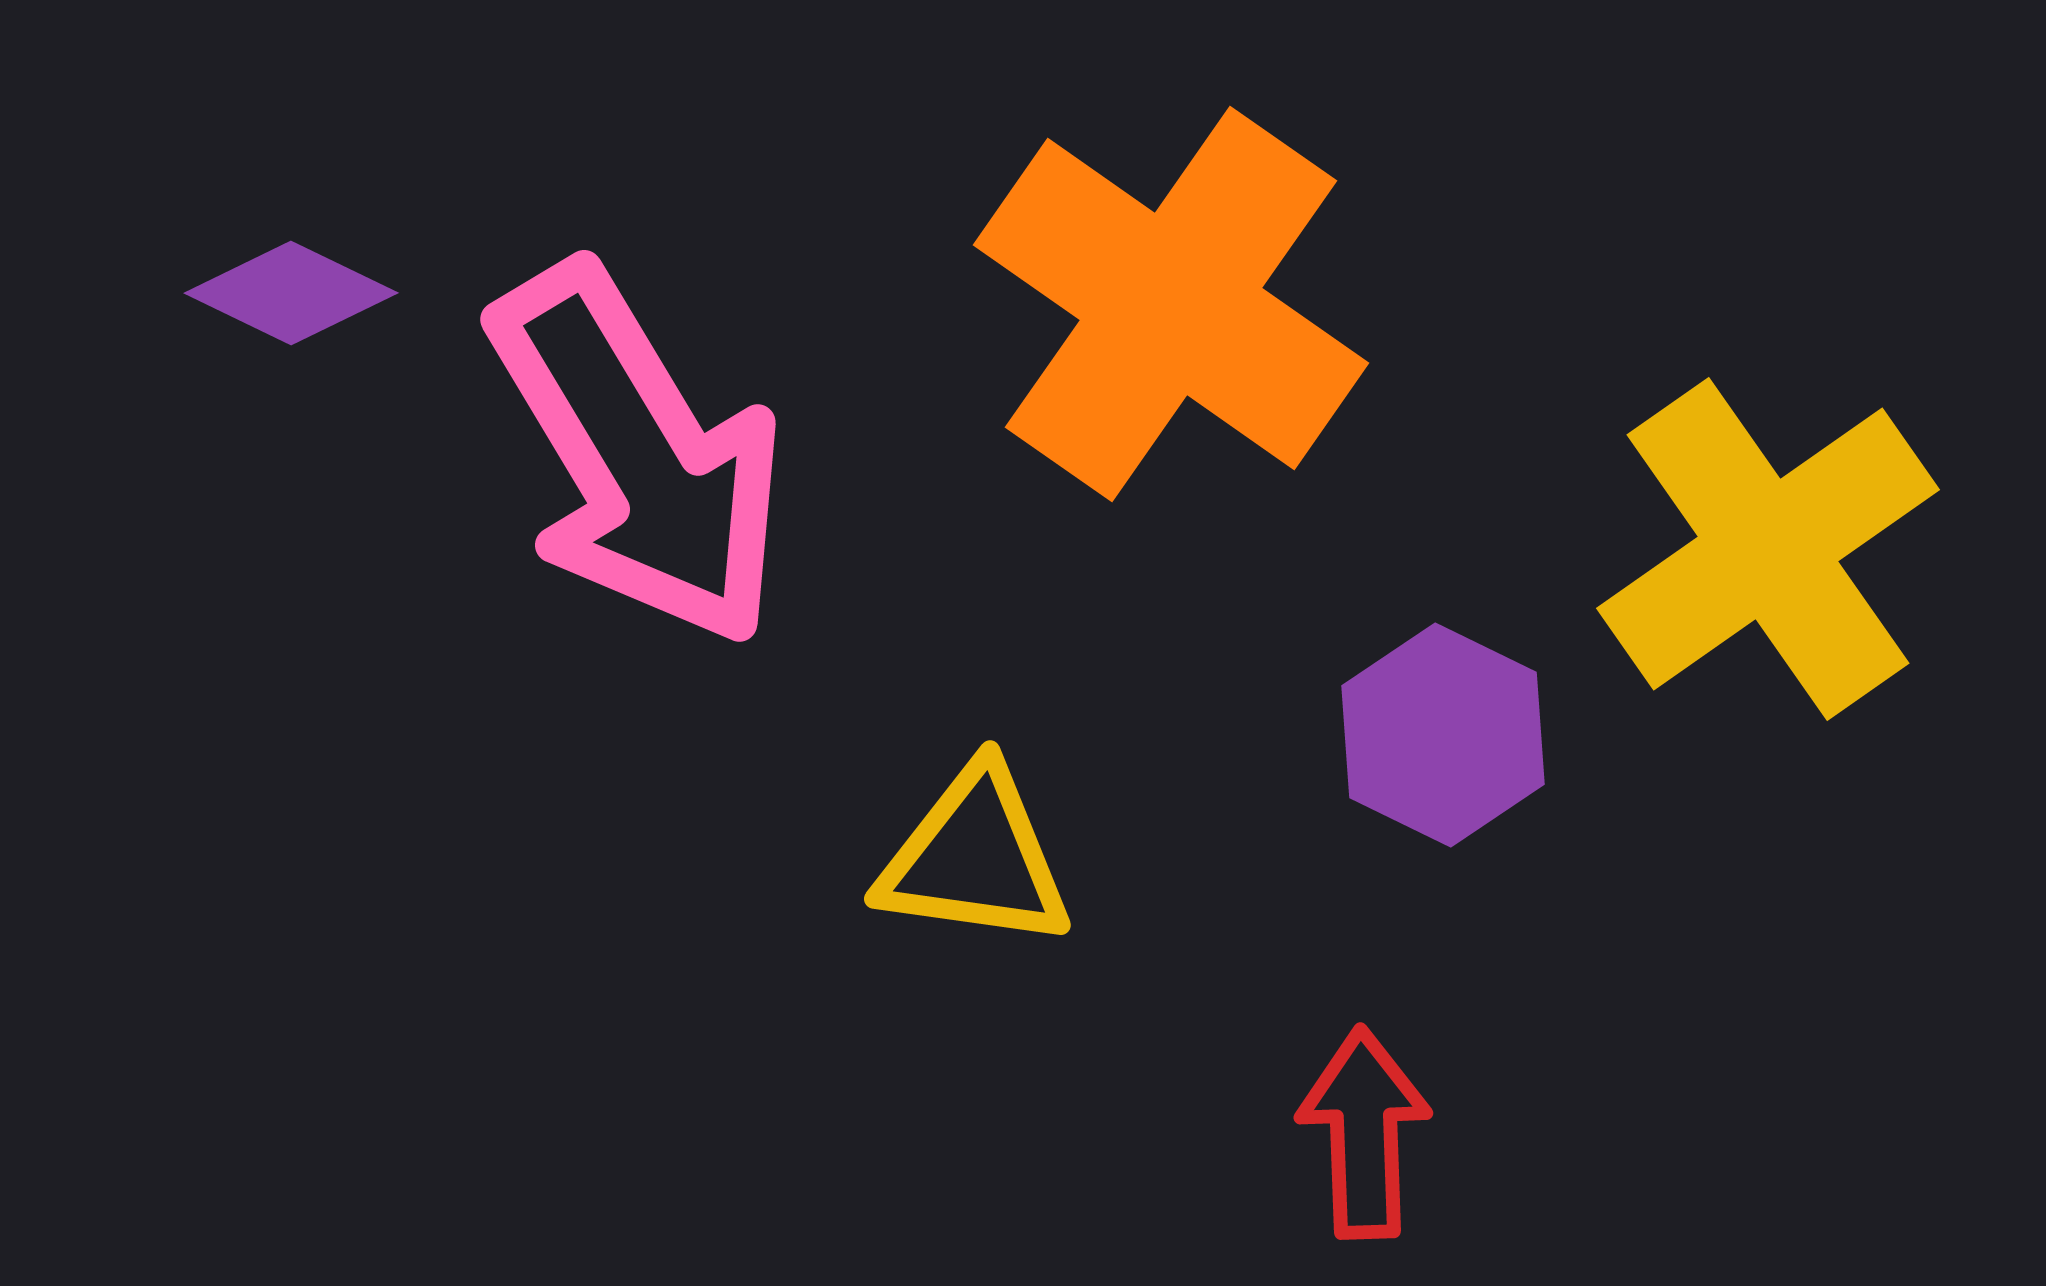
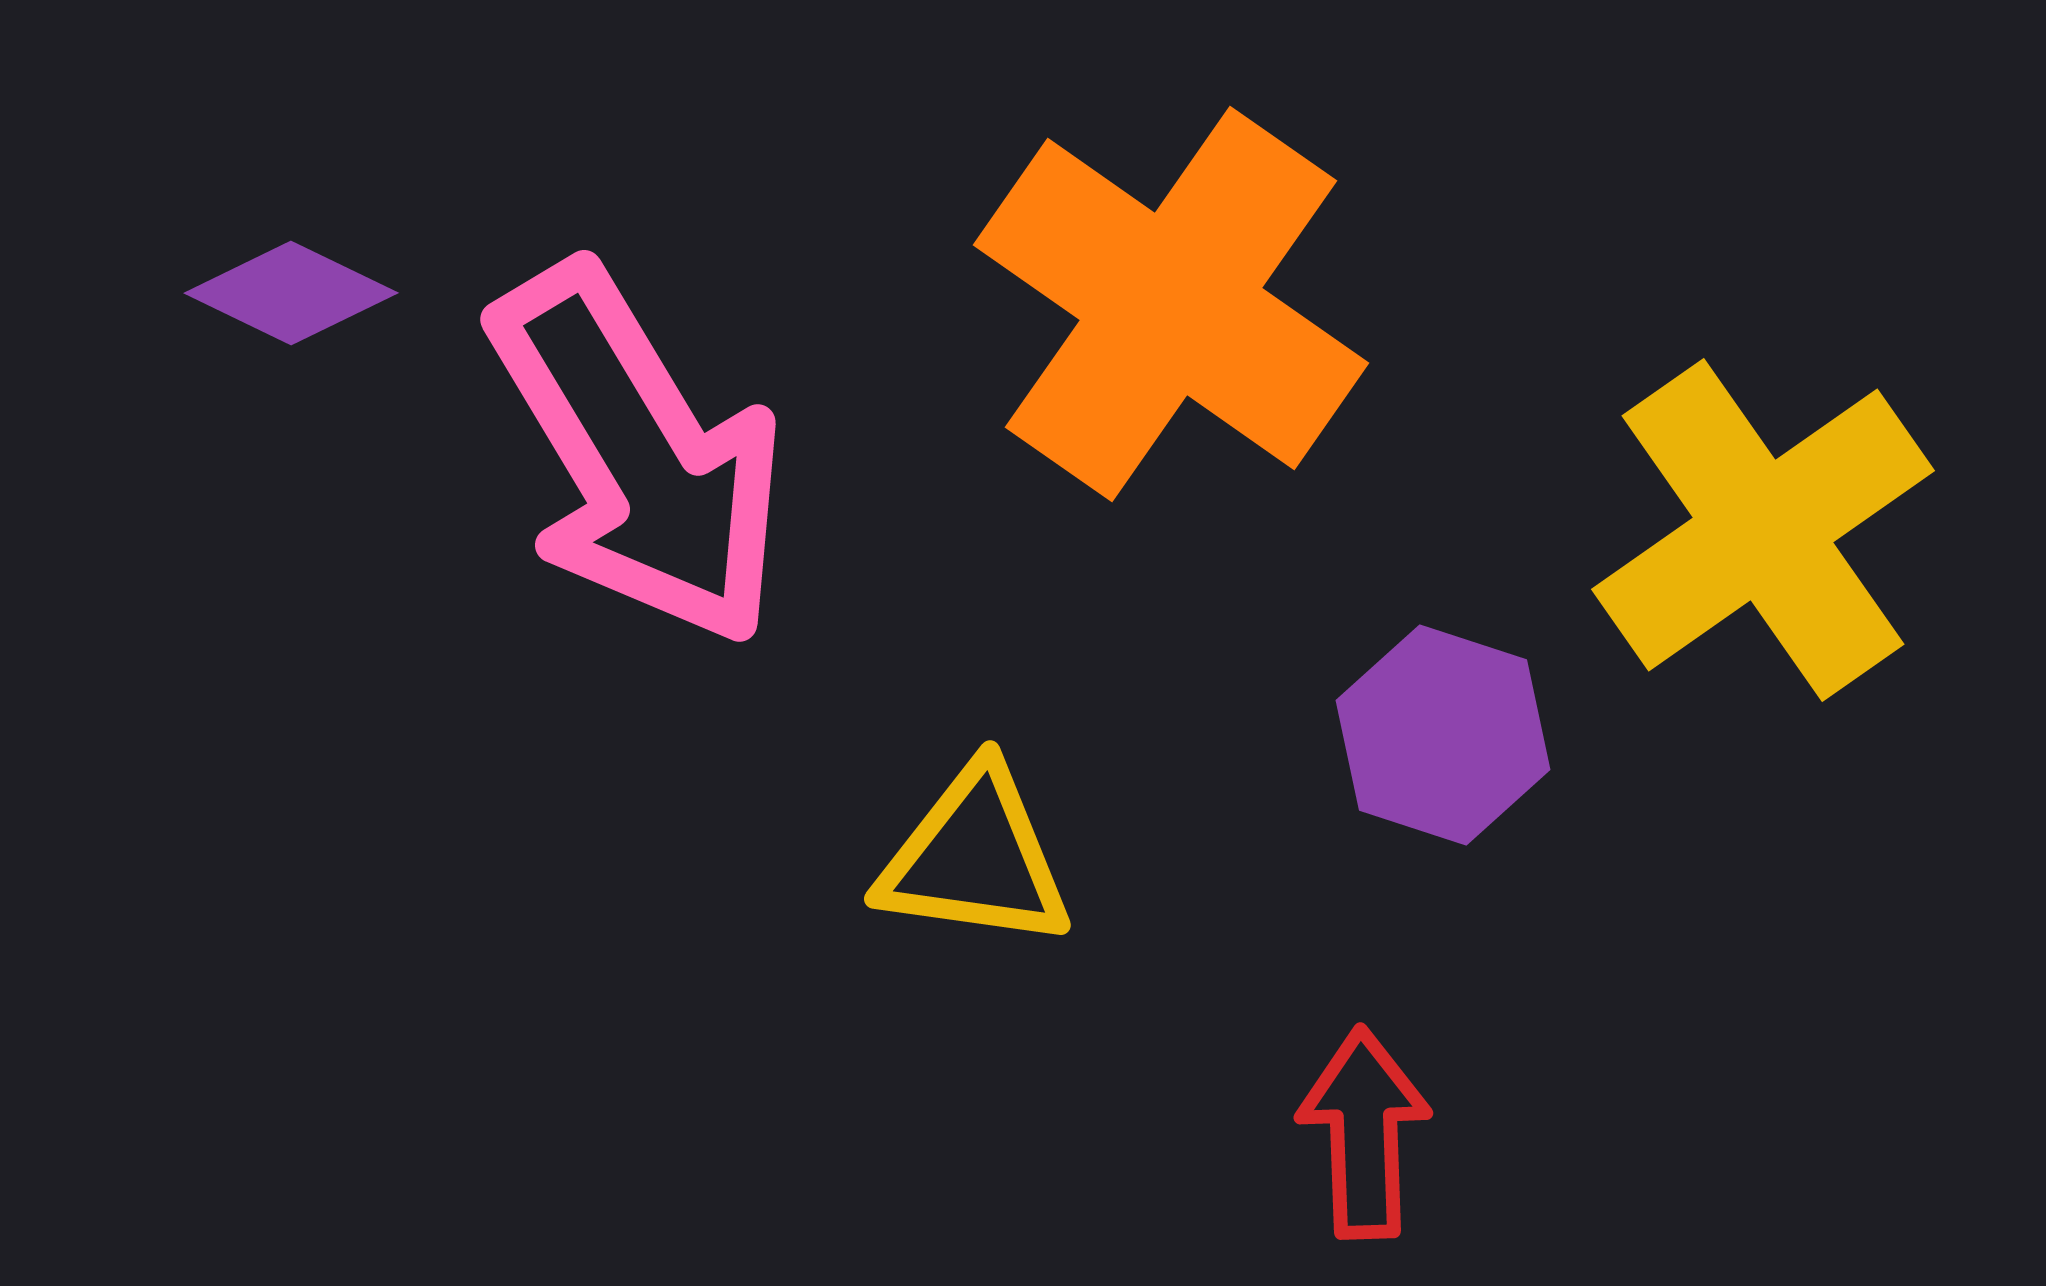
yellow cross: moved 5 px left, 19 px up
purple hexagon: rotated 8 degrees counterclockwise
